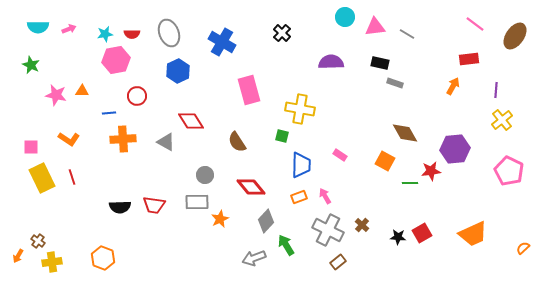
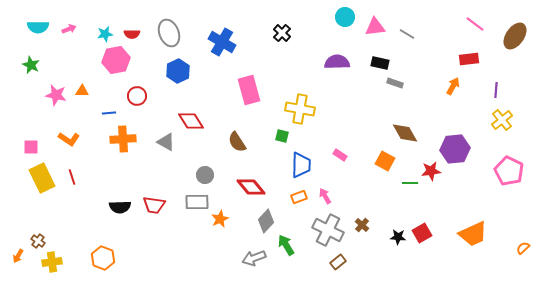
purple semicircle at (331, 62): moved 6 px right
